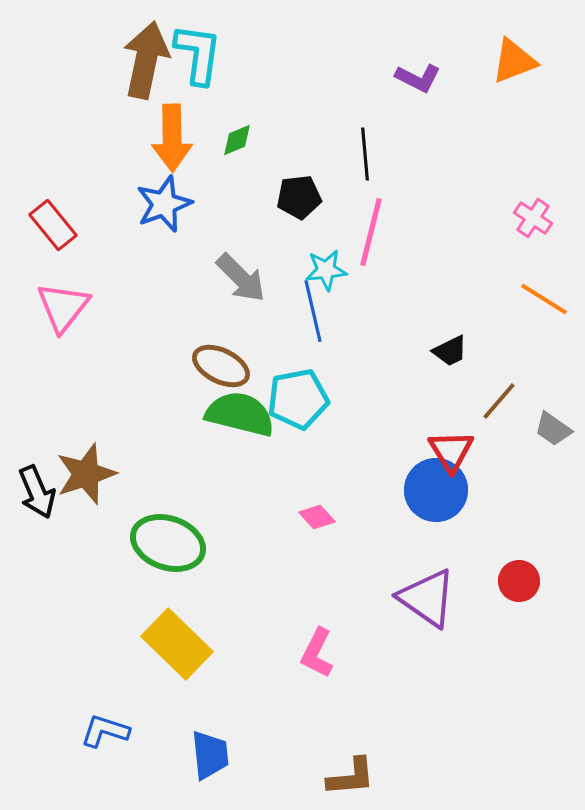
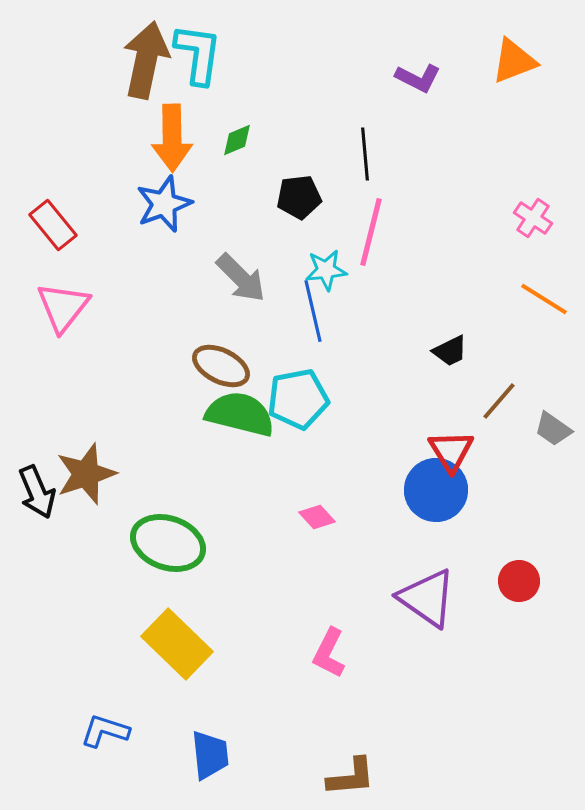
pink L-shape: moved 12 px right
